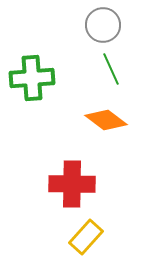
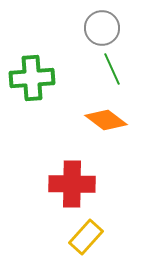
gray circle: moved 1 px left, 3 px down
green line: moved 1 px right
